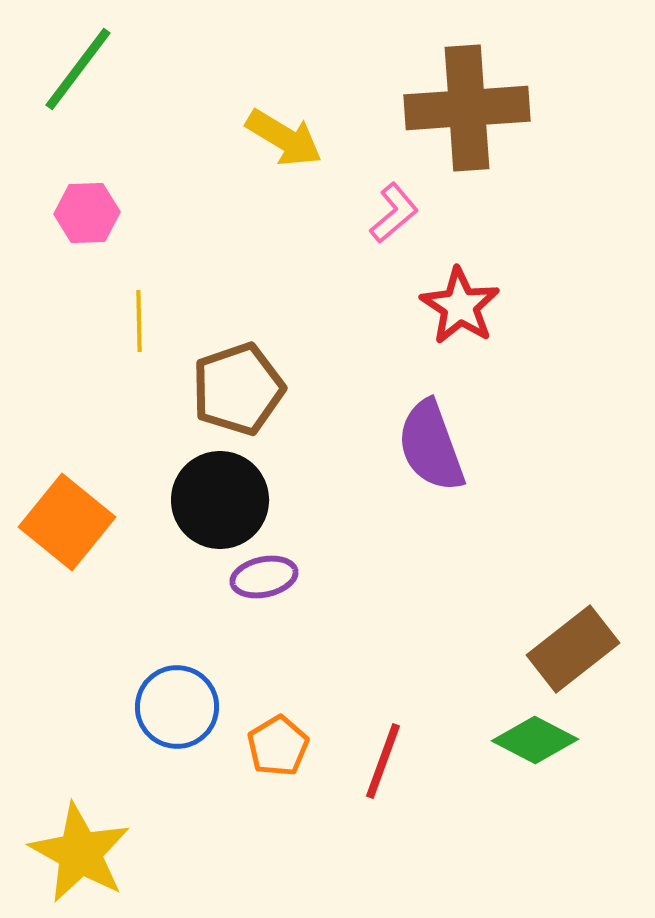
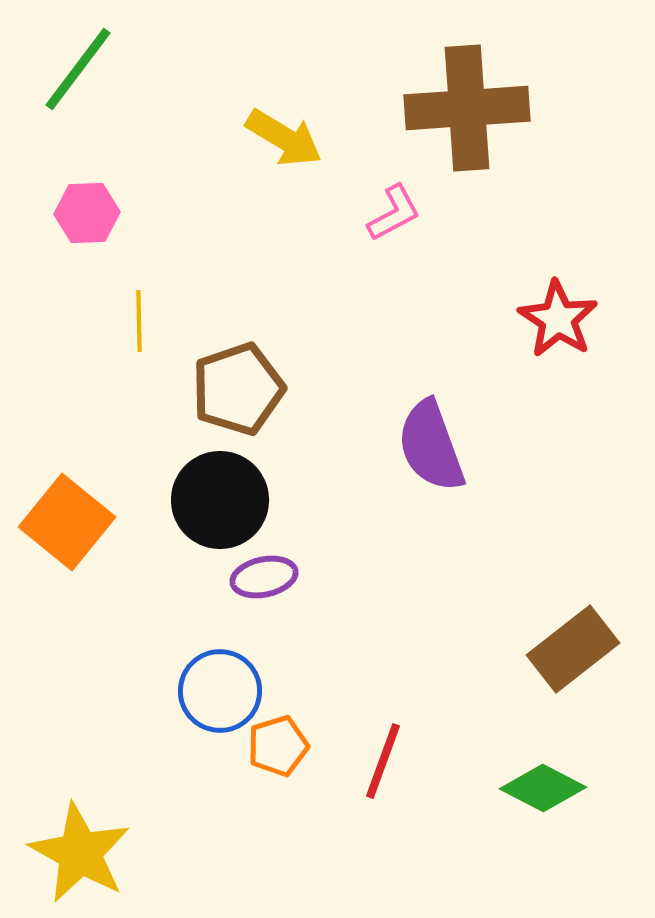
pink L-shape: rotated 12 degrees clockwise
red star: moved 98 px right, 13 px down
blue circle: moved 43 px right, 16 px up
green diamond: moved 8 px right, 48 px down
orange pentagon: rotated 14 degrees clockwise
